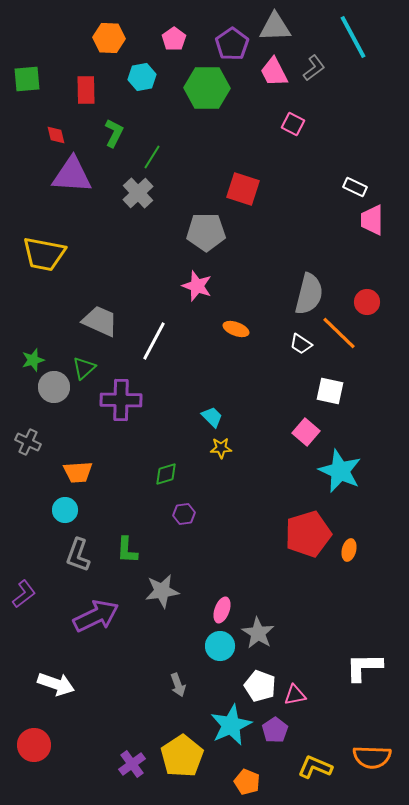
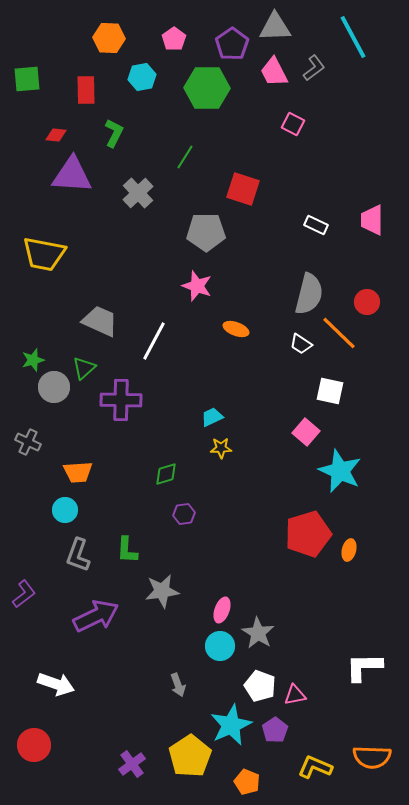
red diamond at (56, 135): rotated 70 degrees counterclockwise
green line at (152, 157): moved 33 px right
white rectangle at (355, 187): moved 39 px left, 38 px down
cyan trapezoid at (212, 417): rotated 70 degrees counterclockwise
yellow pentagon at (182, 756): moved 8 px right
